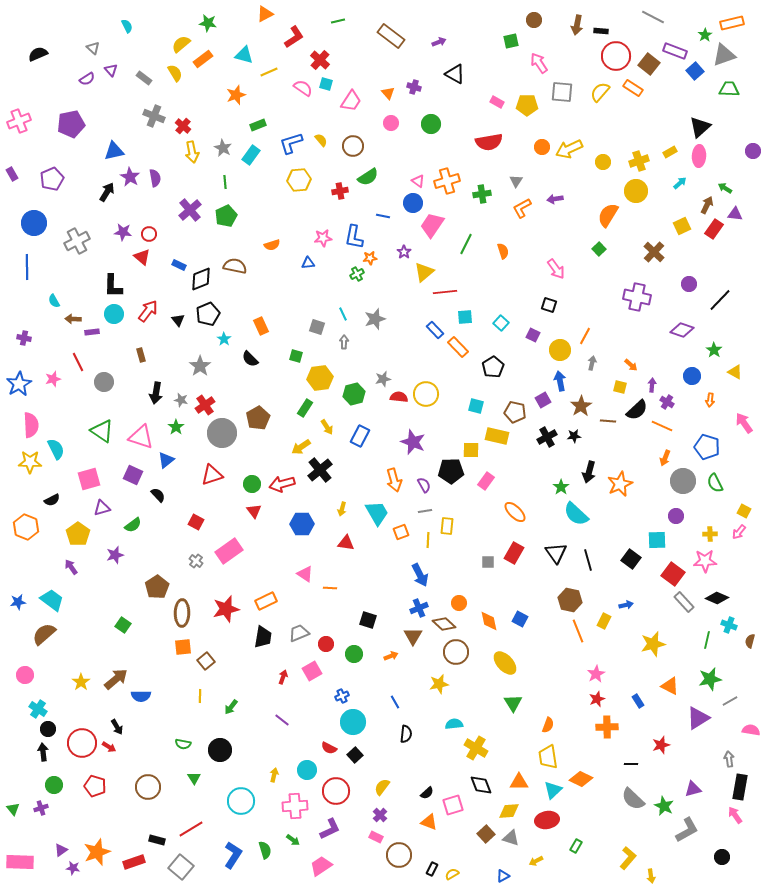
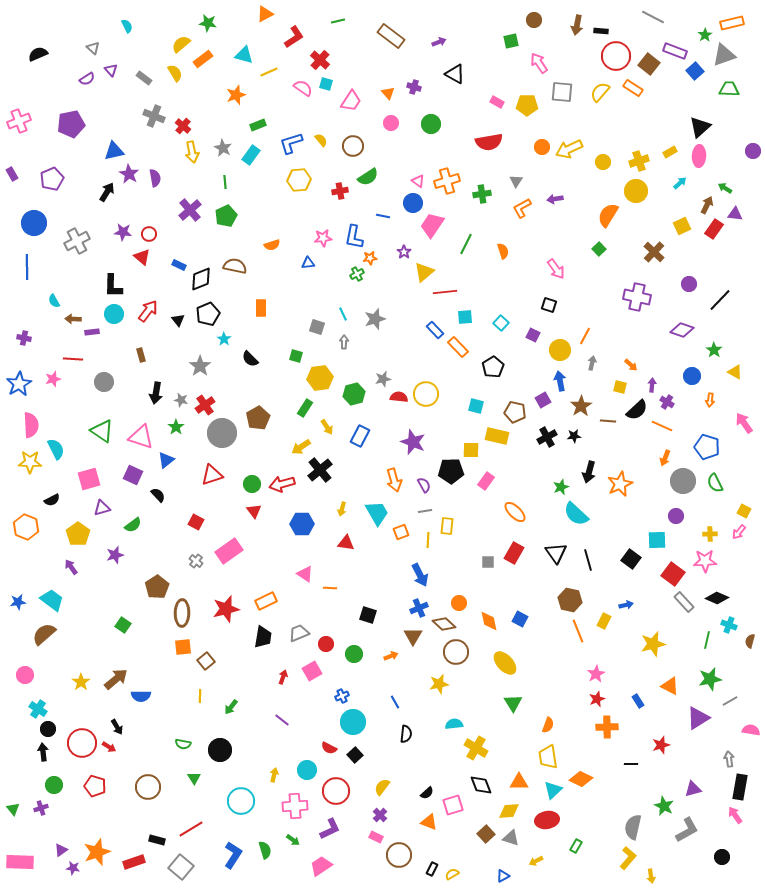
purple star at (130, 177): moved 1 px left, 3 px up
orange rectangle at (261, 326): moved 18 px up; rotated 24 degrees clockwise
red line at (78, 362): moved 5 px left, 3 px up; rotated 60 degrees counterclockwise
green star at (561, 487): rotated 14 degrees clockwise
black square at (368, 620): moved 5 px up
gray semicircle at (633, 799): moved 28 px down; rotated 60 degrees clockwise
